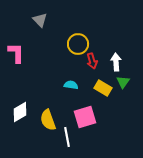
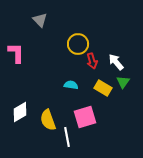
white arrow: rotated 36 degrees counterclockwise
